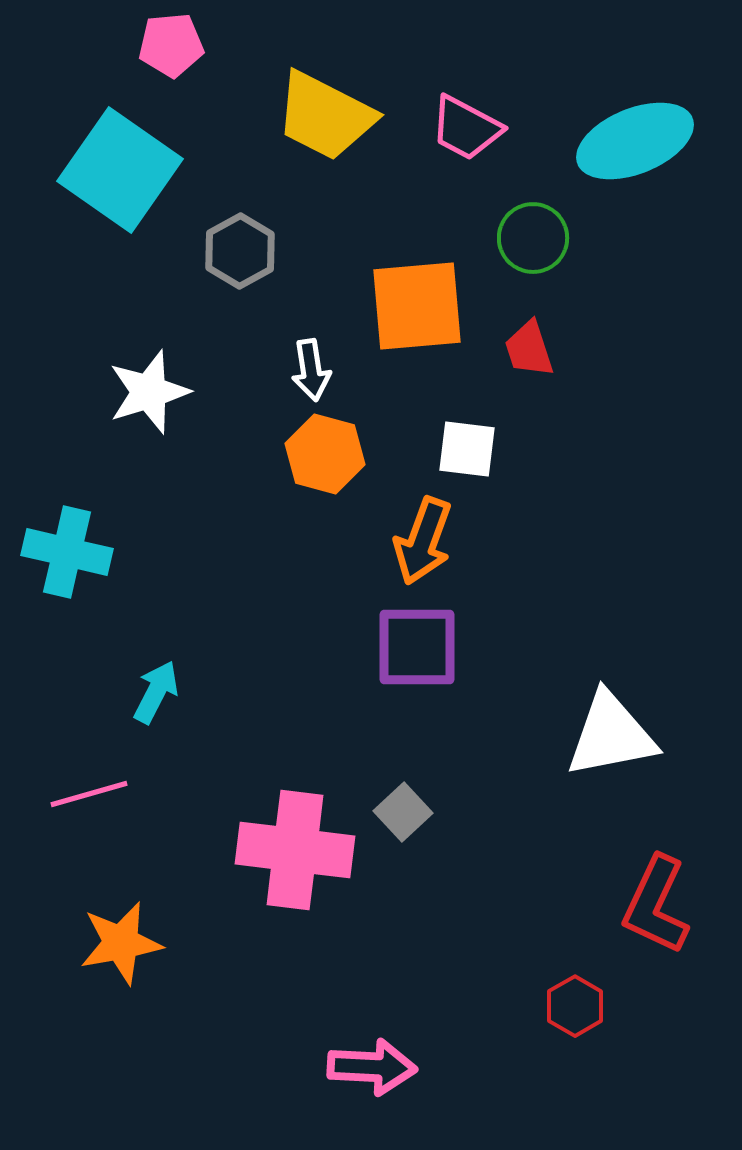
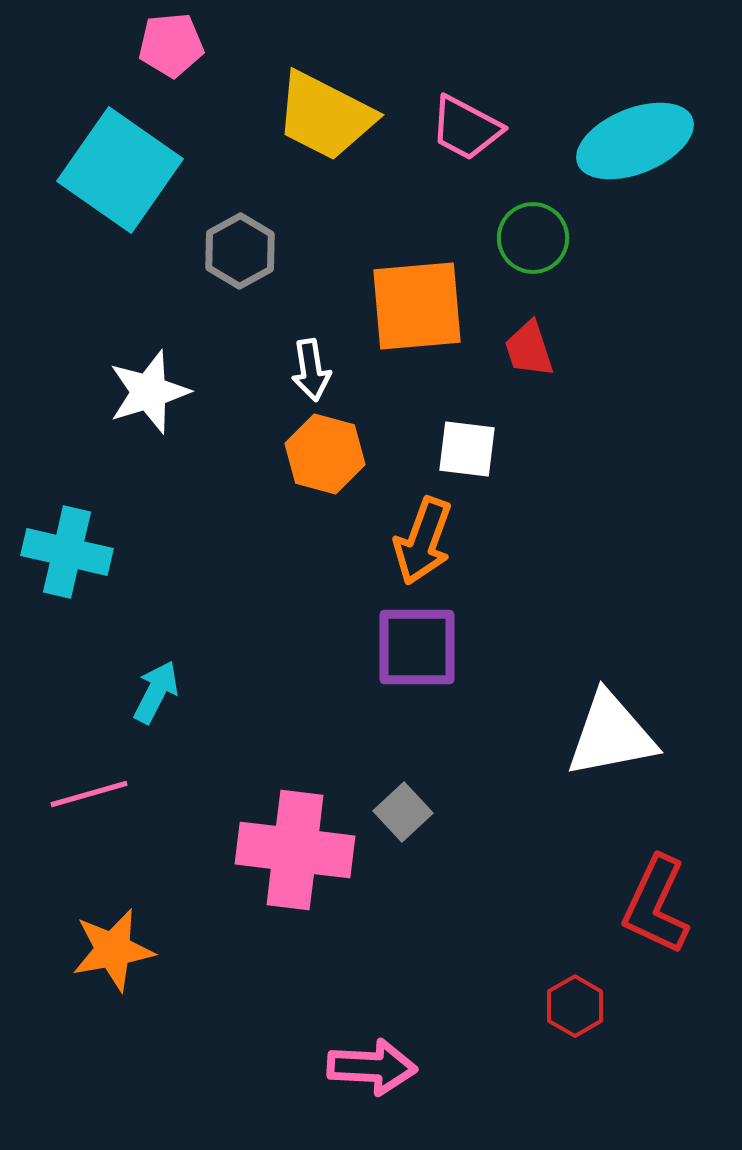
orange star: moved 8 px left, 7 px down
